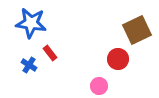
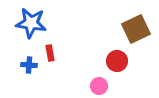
brown square: moved 1 px left, 1 px up
red rectangle: rotated 28 degrees clockwise
red circle: moved 1 px left, 2 px down
blue cross: rotated 28 degrees counterclockwise
